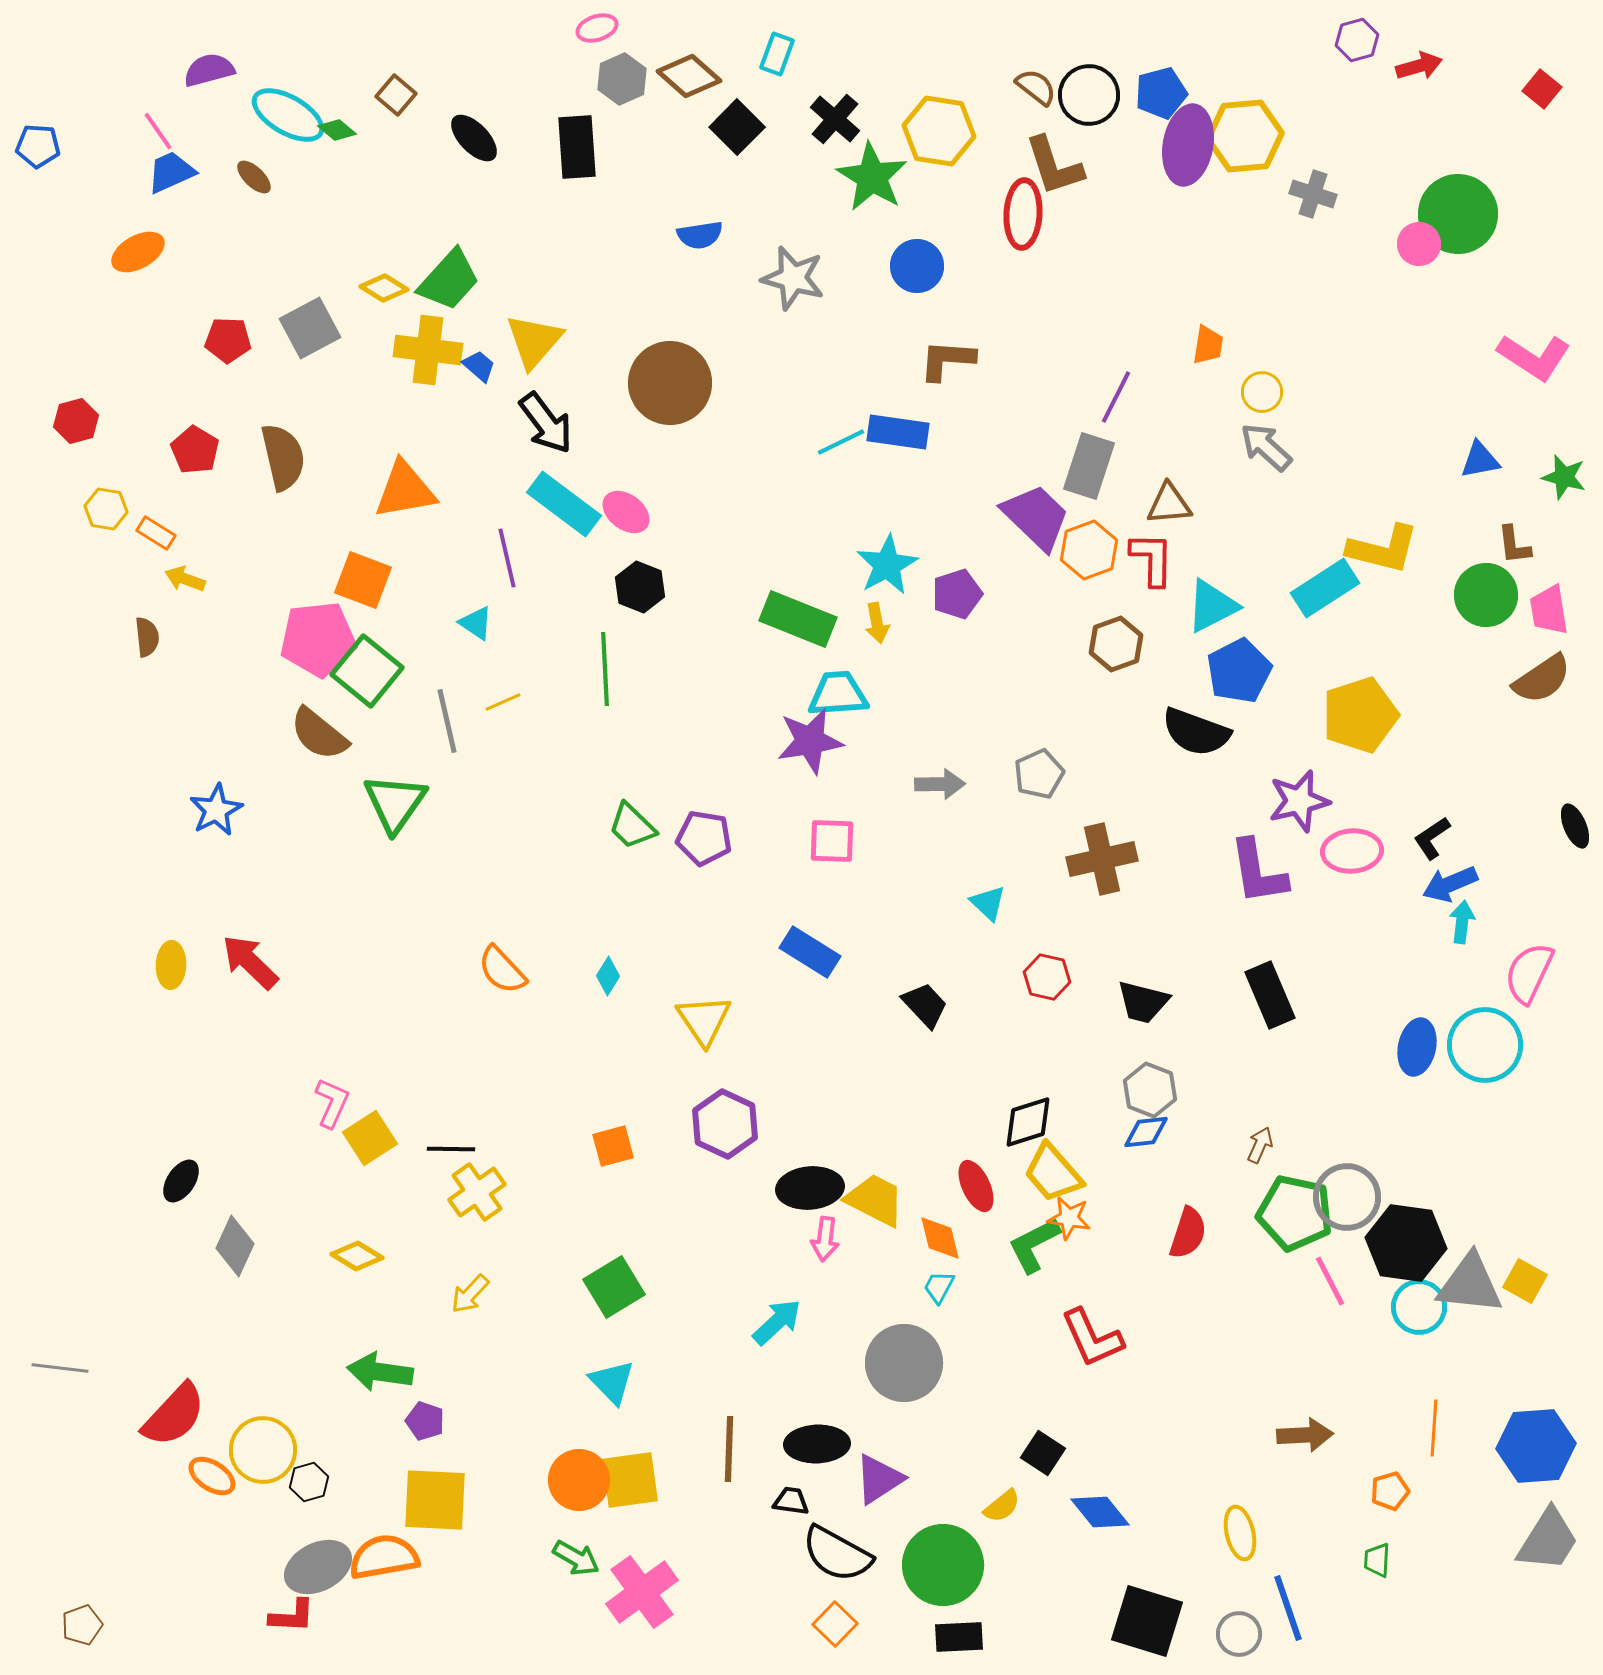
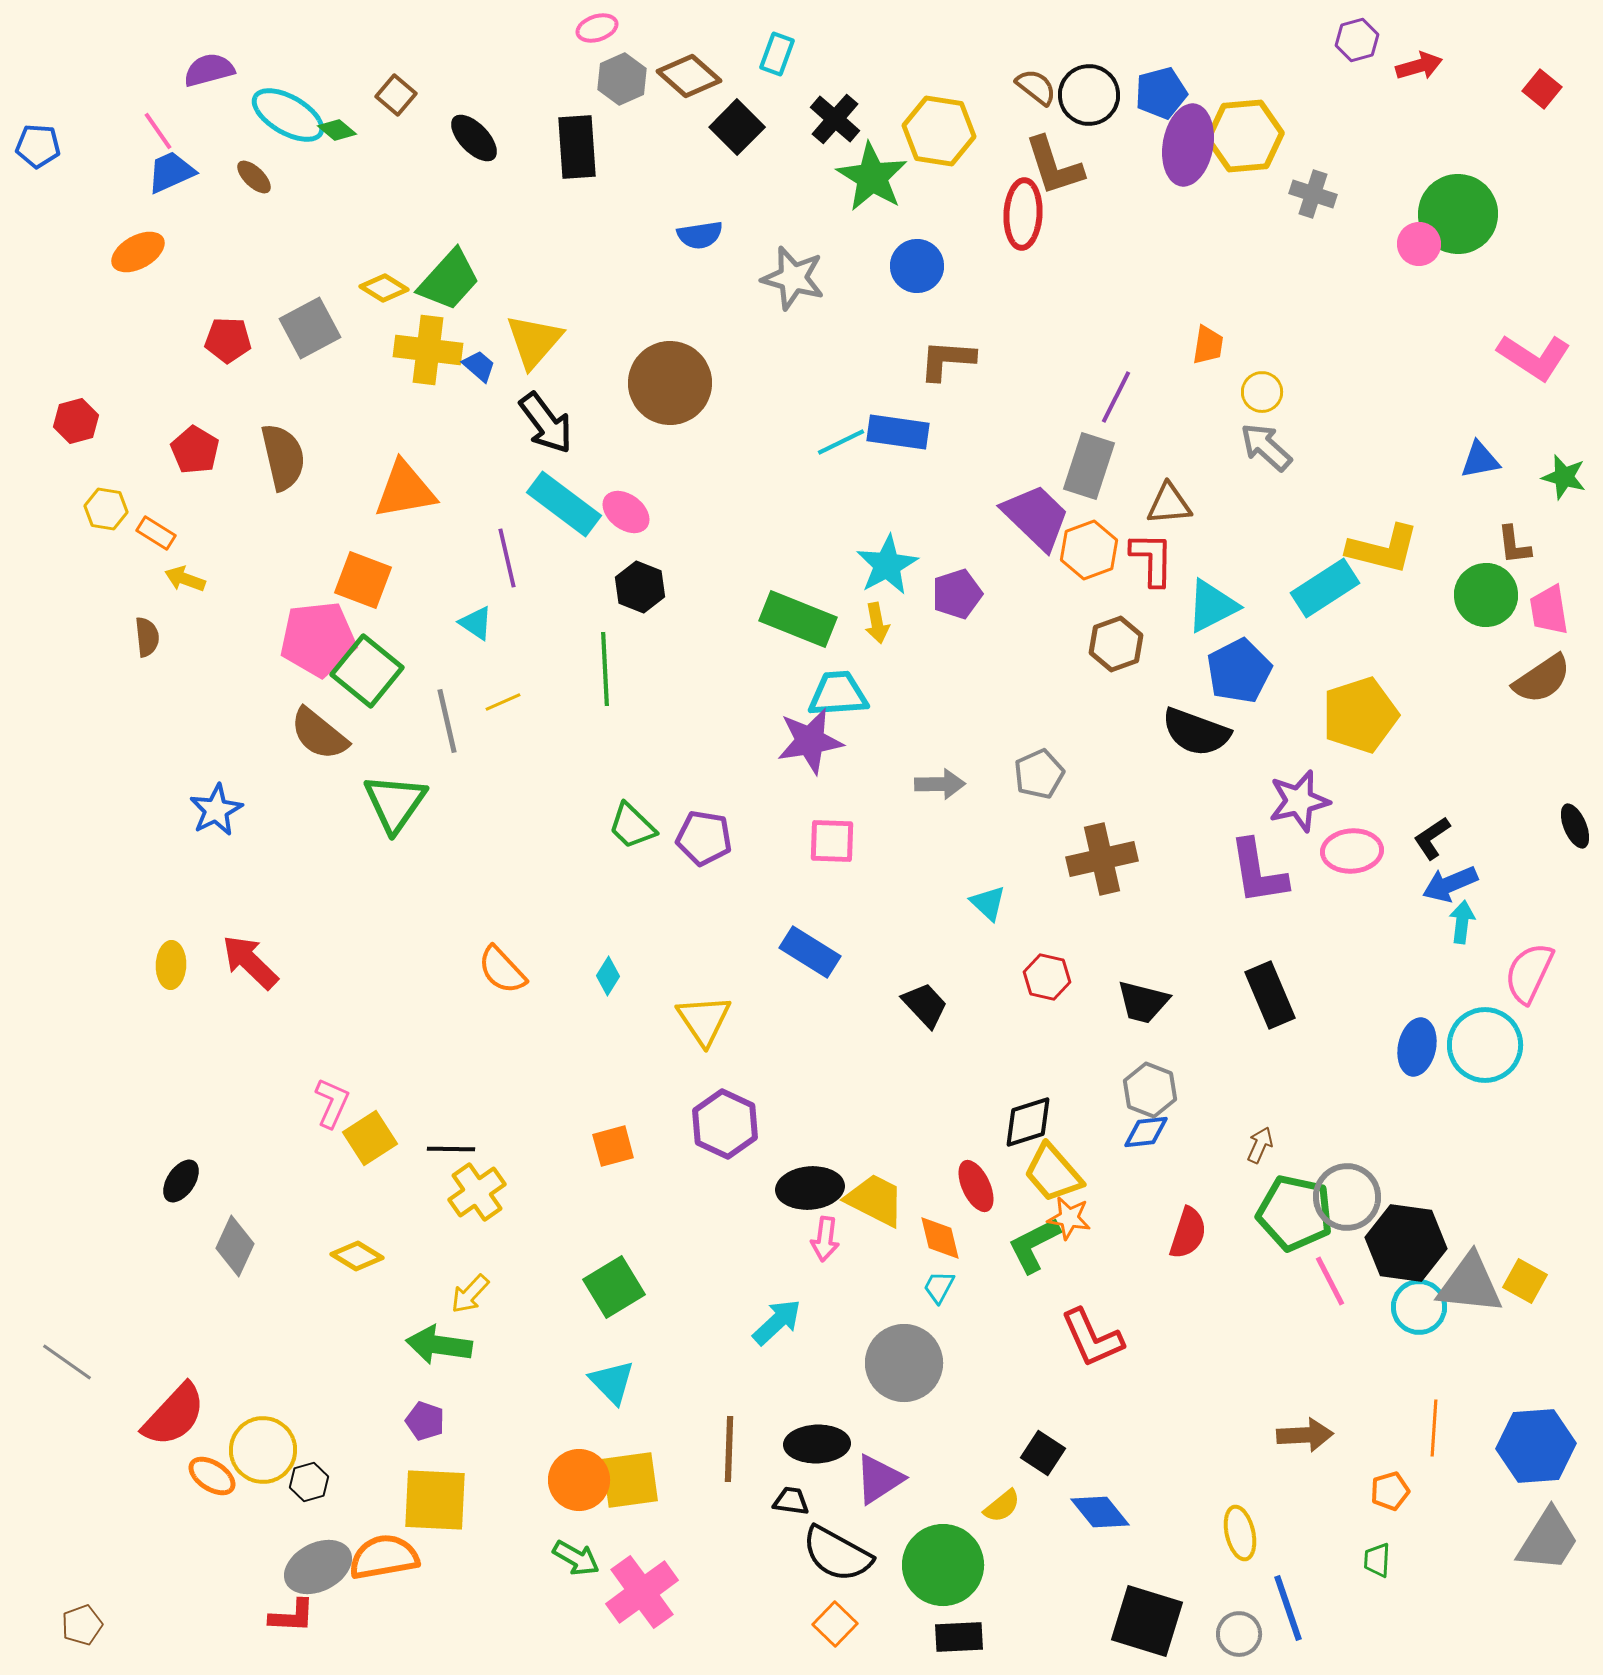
gray line at (60, 1368): moved 7 px right, 6 px up; rotated 28 degrees clockwise
green arrow at (380, 1372): moved 59 px right, 27 px up
